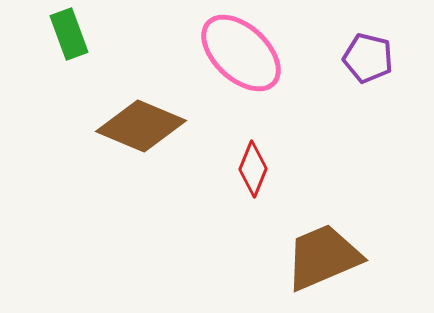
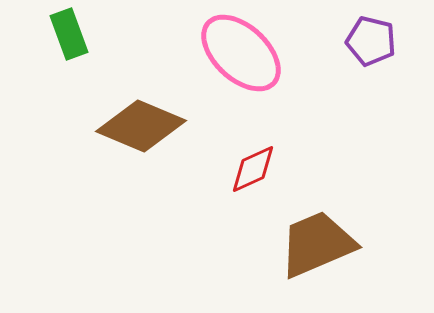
purple pentagon: moved 3 px right, 17 px up
red diamond: rotated 44 degrees clockwise
brown trapezoid: moved 6 px left, 13 px up
